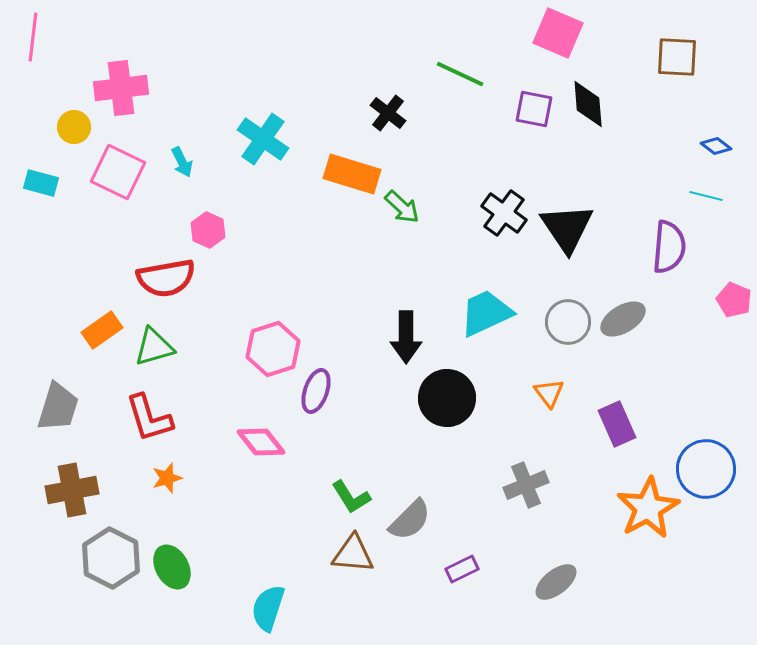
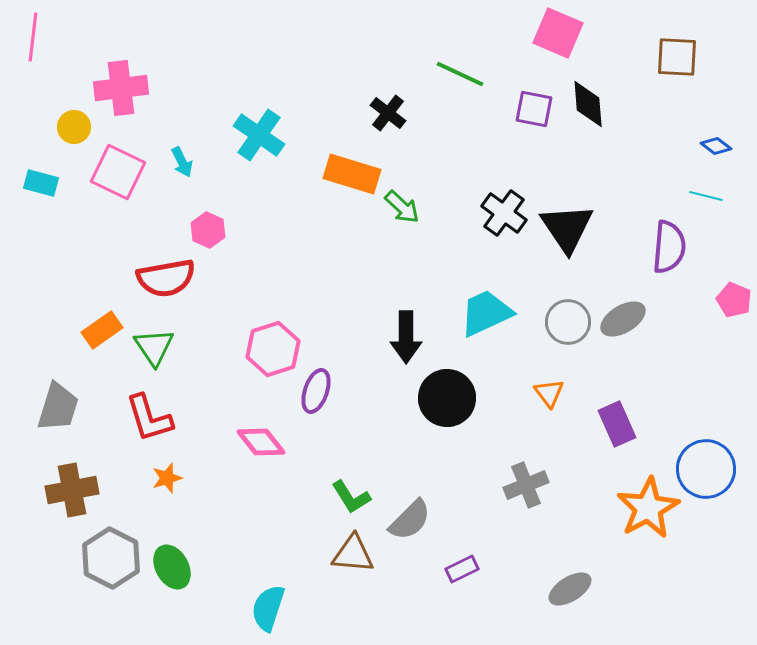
cyan cross at (263, 139): moved 4 px left, 4 px up
green triangle at (154, 347): rotated 48 degrees counterclockwise
gray ellipse at (556, 582): moved 14 px right, 7 px down; rotated 6 degrees clockwise
